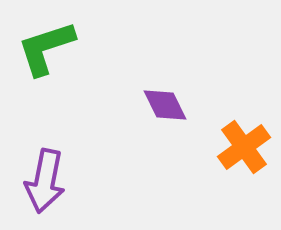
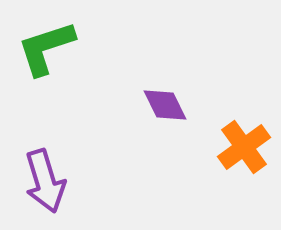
purple arrow: rotated 28 degrees counterclockwise
